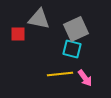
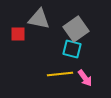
gray square: rotated 10 degrees counterclockwise
